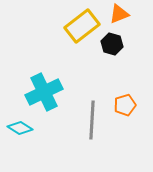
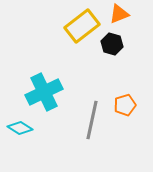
gray line: rotated 9 degrees clockwise
